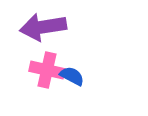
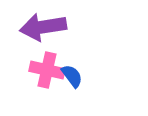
blue semicircle: rotated 25 degrees clockwise
